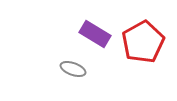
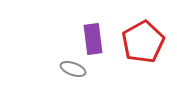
purple rectangle: moved 2 px left, 5 px down; rotated 52 degrees clockwise
